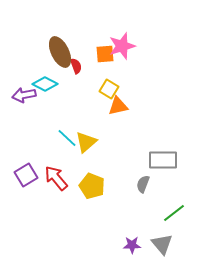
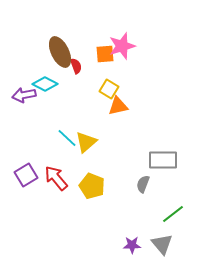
green line: moved 1 px left, 1 px down
